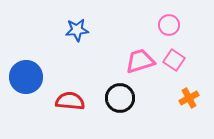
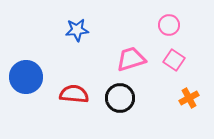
pink trapezoid: moved 9 px left, 2 px up
red semicircle: moved 4 px right, 7 px up
